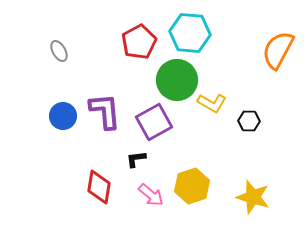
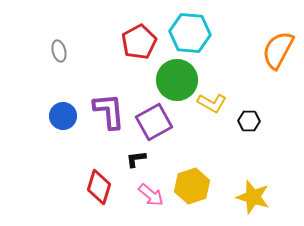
gray ellipse: rotated 15 degrees clockwise
purple L-shape: moved 4 px right
red diamond: rotated 8 degrees clockwise
